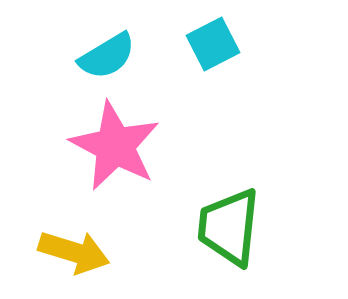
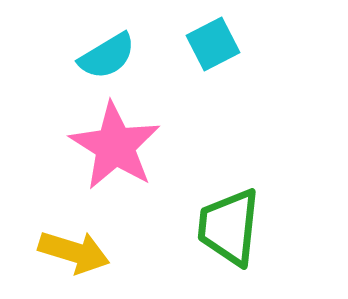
pink star: rotated 4 degrees clockwise
